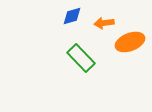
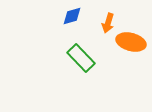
orange arrow: moved 4 px right; rotated 66 degrees counterclockwise
orange ellipse: moved 1 px right; rotated 36 degrees clockwise
